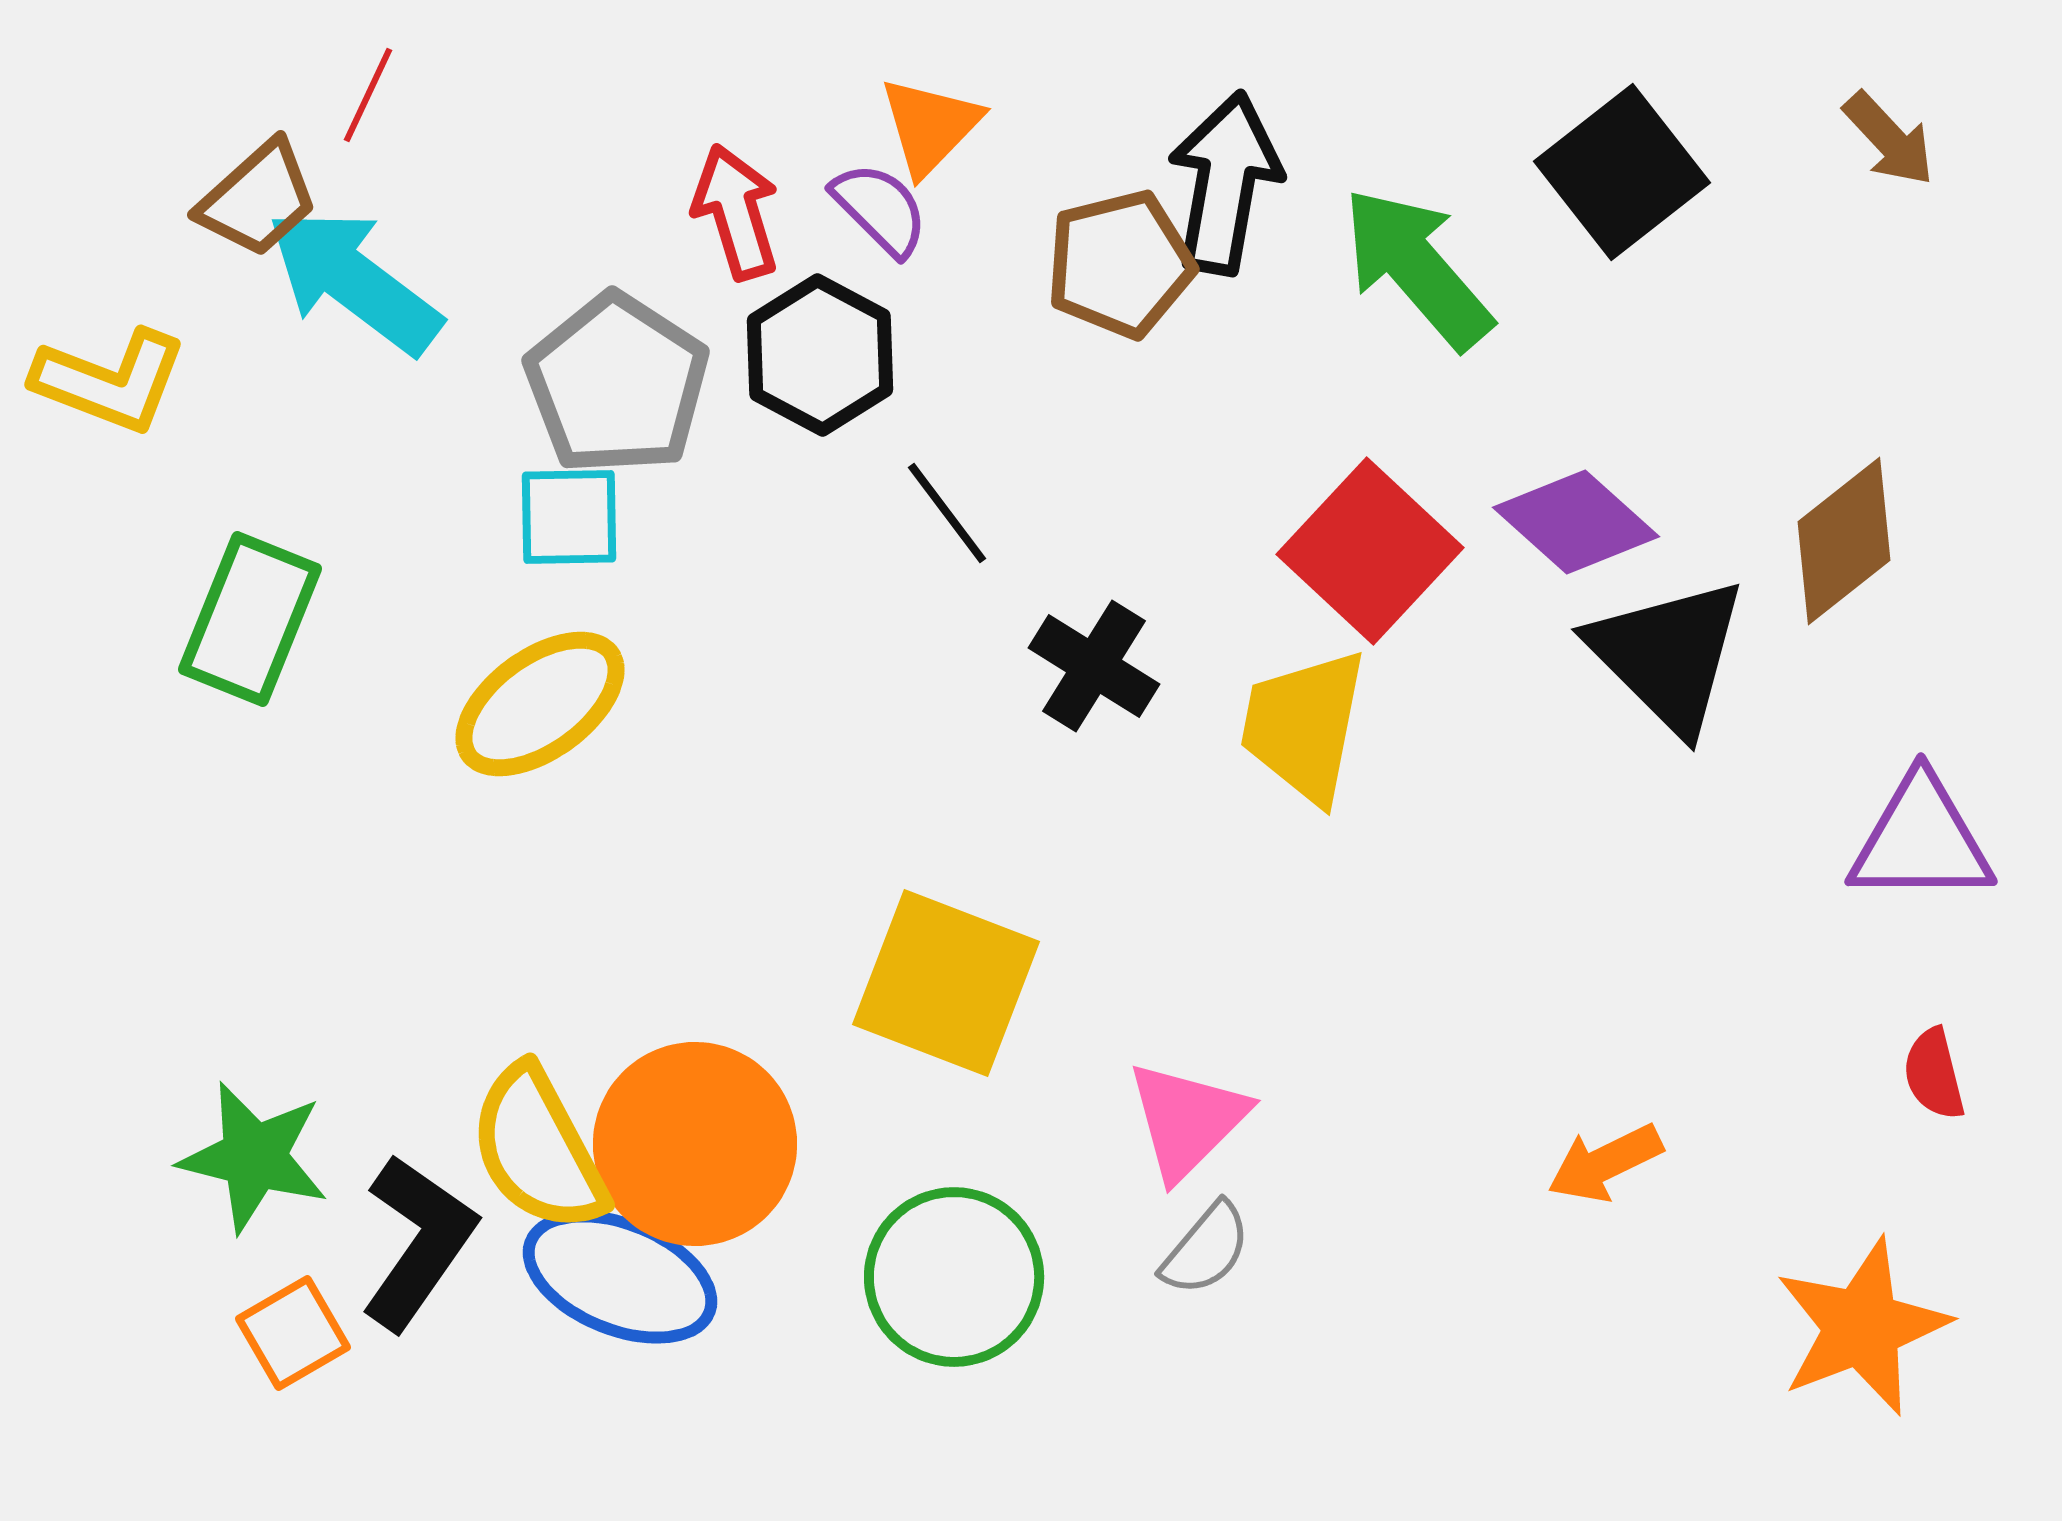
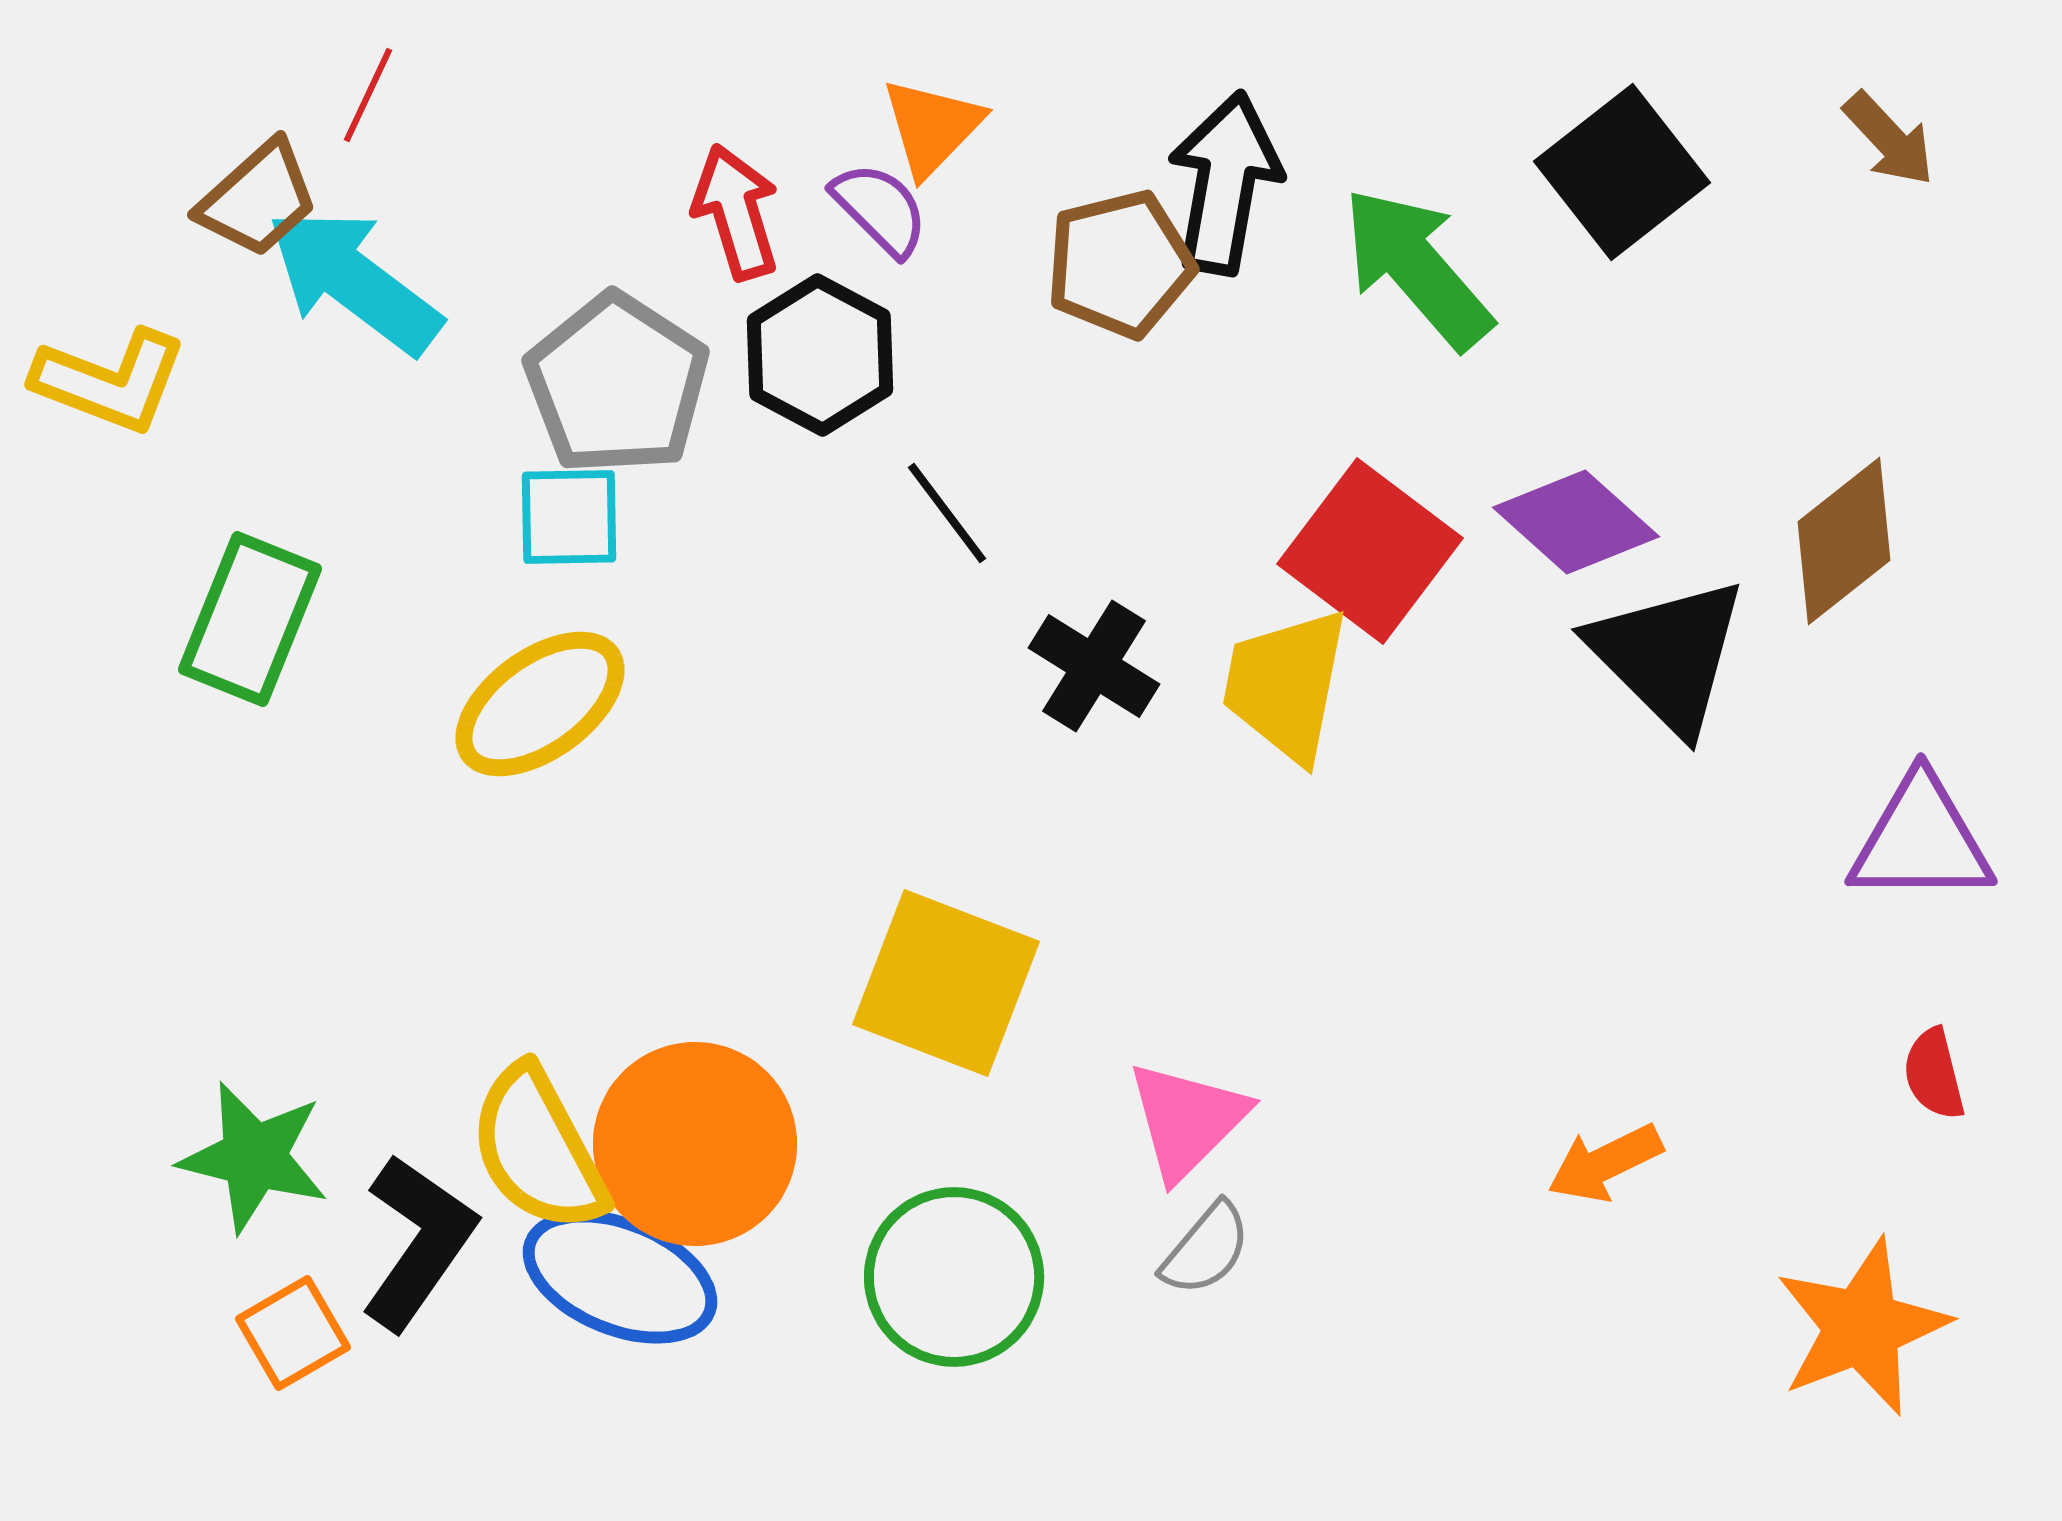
orange triangle: moved 2 px right, 1 px down
red square: rotated 6 degrees counterclockwise
yellow trapezoid: moved 18 px left, 41 px up
